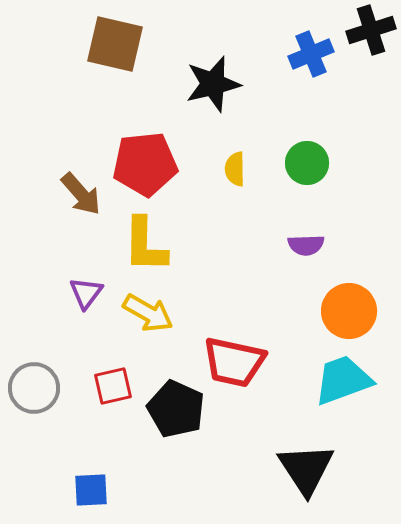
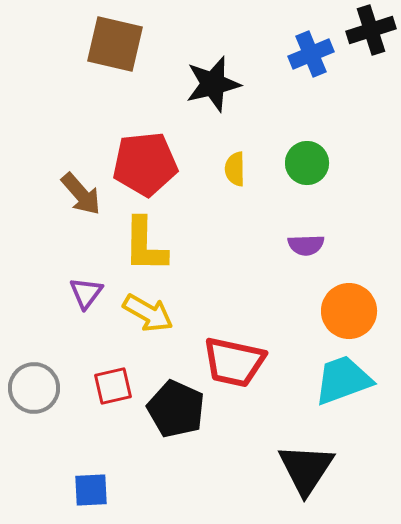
black triangle: rotated 6 degrees clockwise
